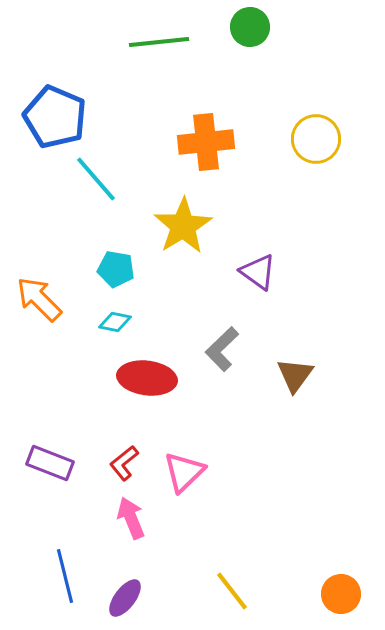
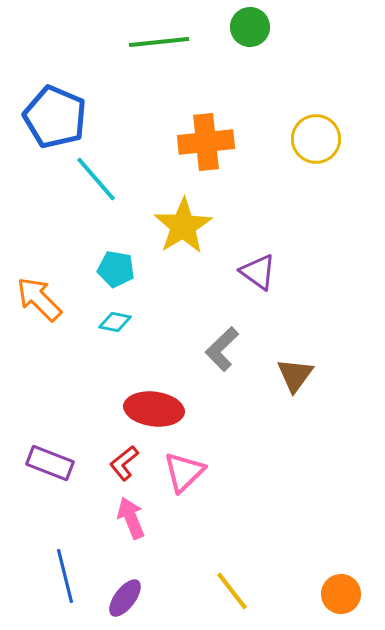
red ellipse: moved 7 px right, 31 px down
